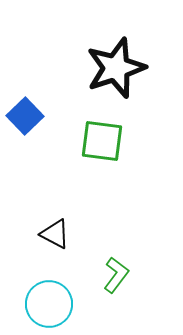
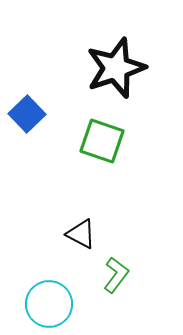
blue square: moved 2 px right, 2 px up
green square: rotated 12 degrees clockwise
black triangle: moved 26 px right
